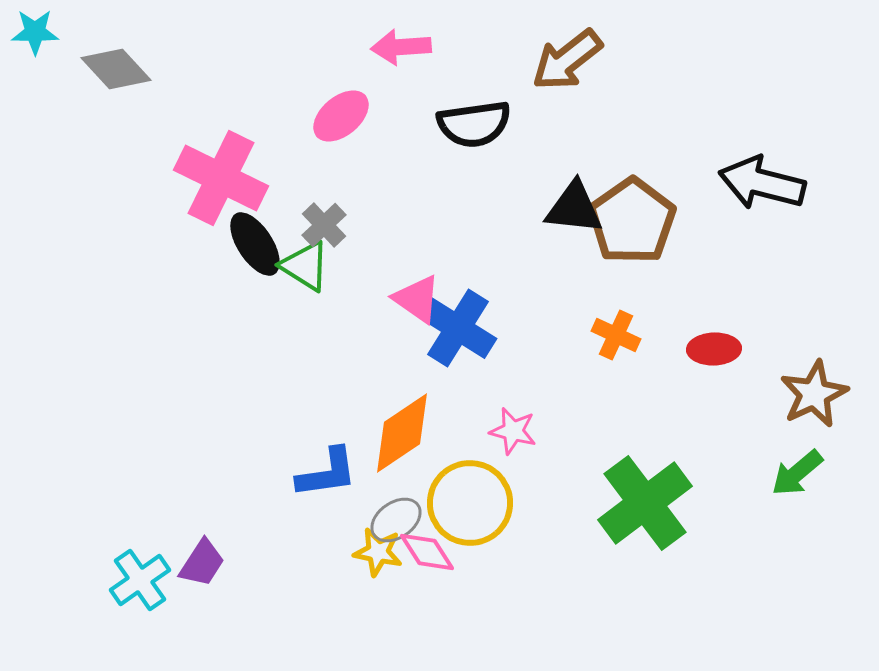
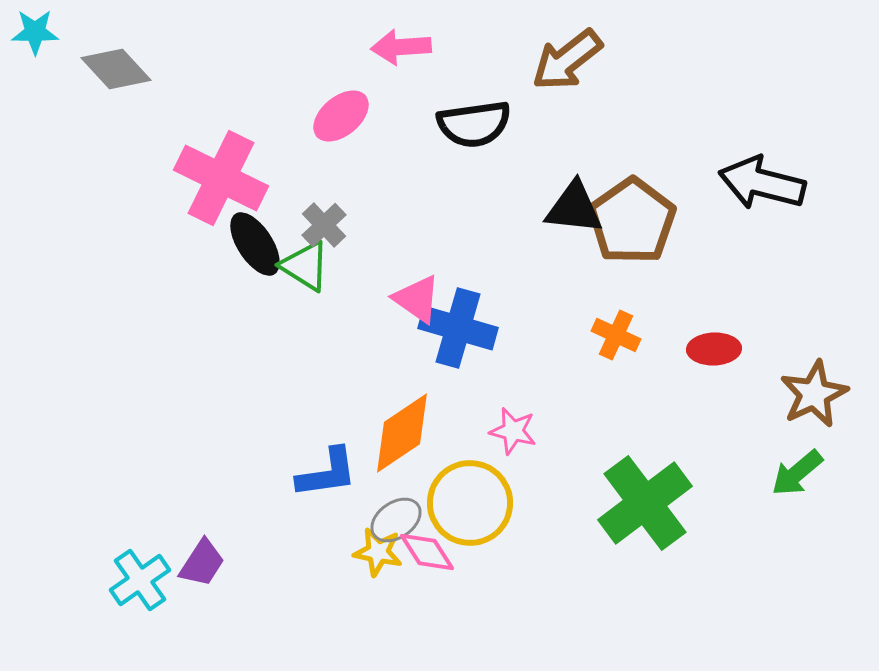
blue cross: rotated 16 degrees counterclockwise
